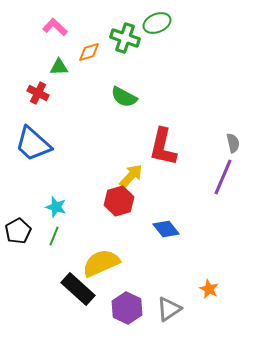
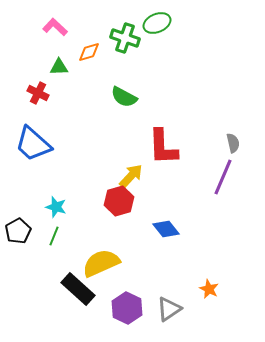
red L-shape: rotated 15 degrees counterclockwise
